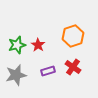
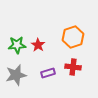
orange hexagon: moved 1 px down
green star: rotated 12 degrees clockwise
red cross: rotated 28 degrees counterclockwise
purple rectangle: moved 2 px down
